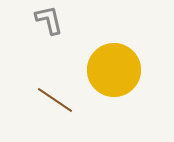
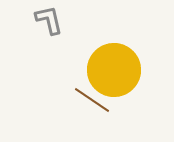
brown line: moved 37 px right
